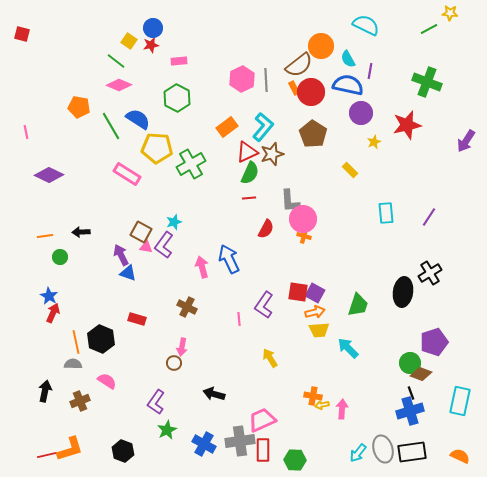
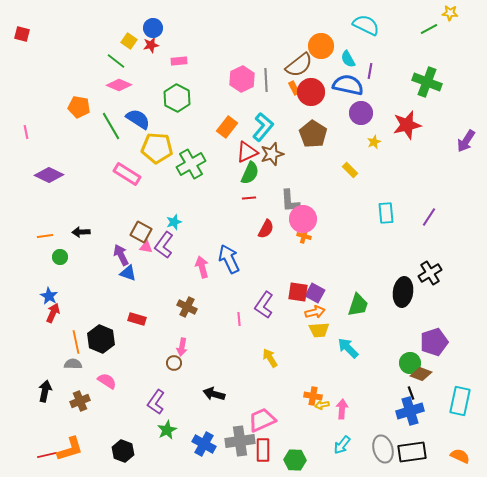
orange rectangle at (227, 127): rotated 15 degrees counterclockwise
cyan arrow at (358, 453): moved 16 px left, 8 px up
